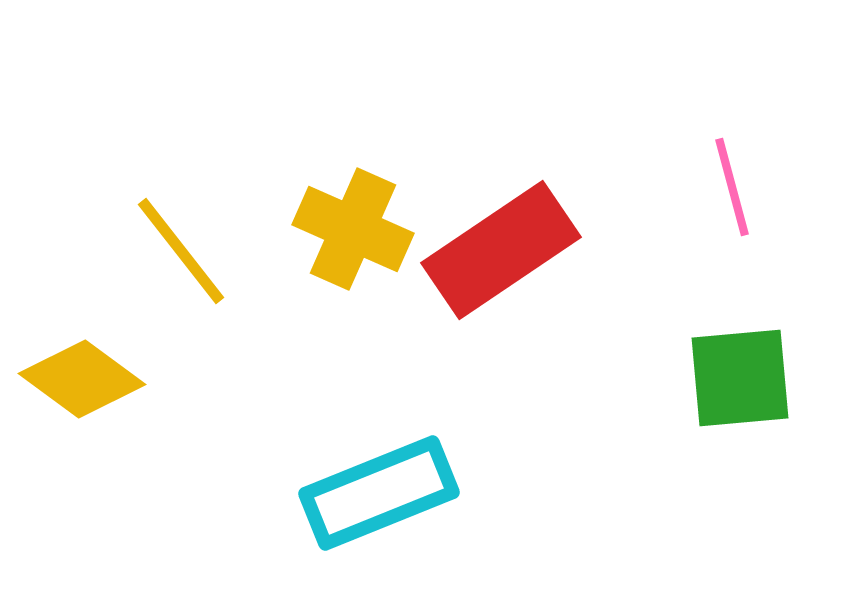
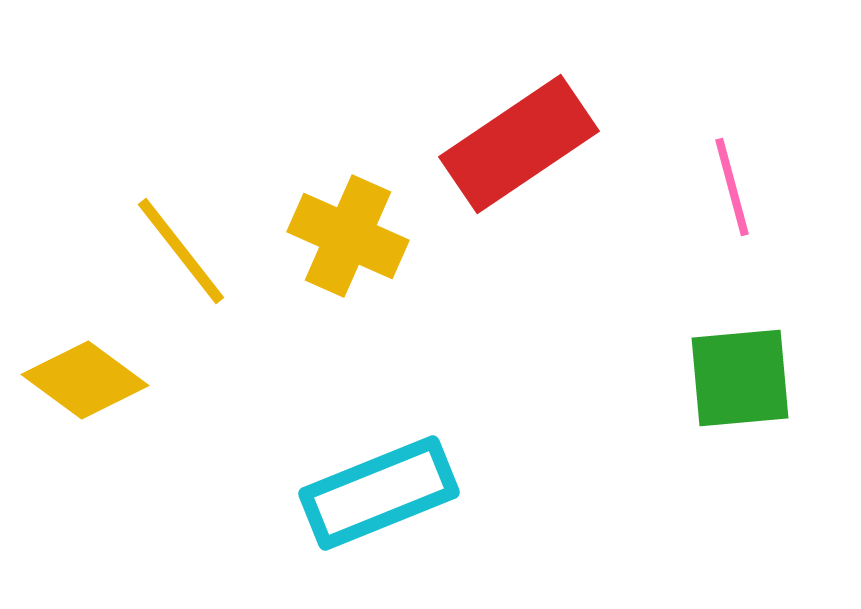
yellow cross: moved 5 px left, 7 px down
red rectangle: moved 18 px right, 106 px up
yellow diamond: moved 3 px right, 1 px down
